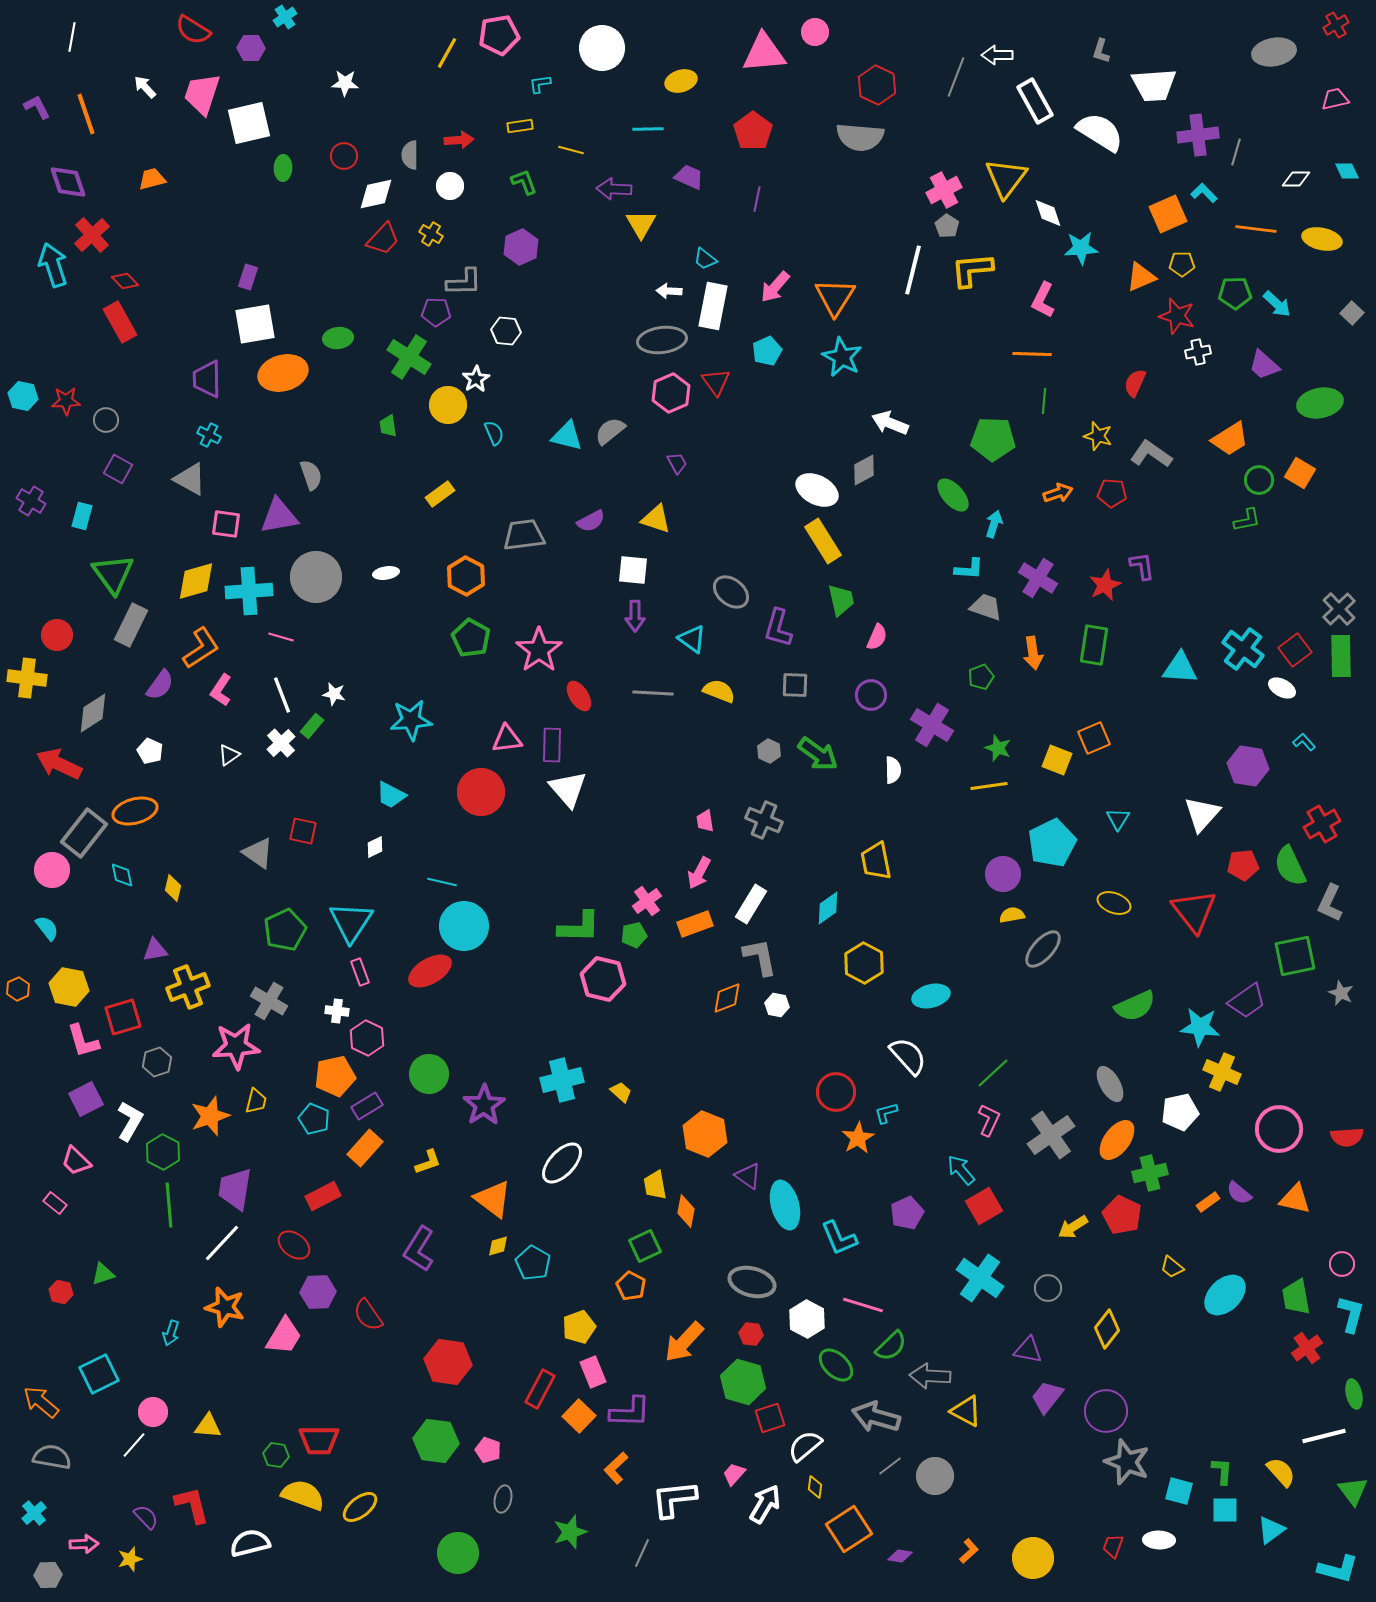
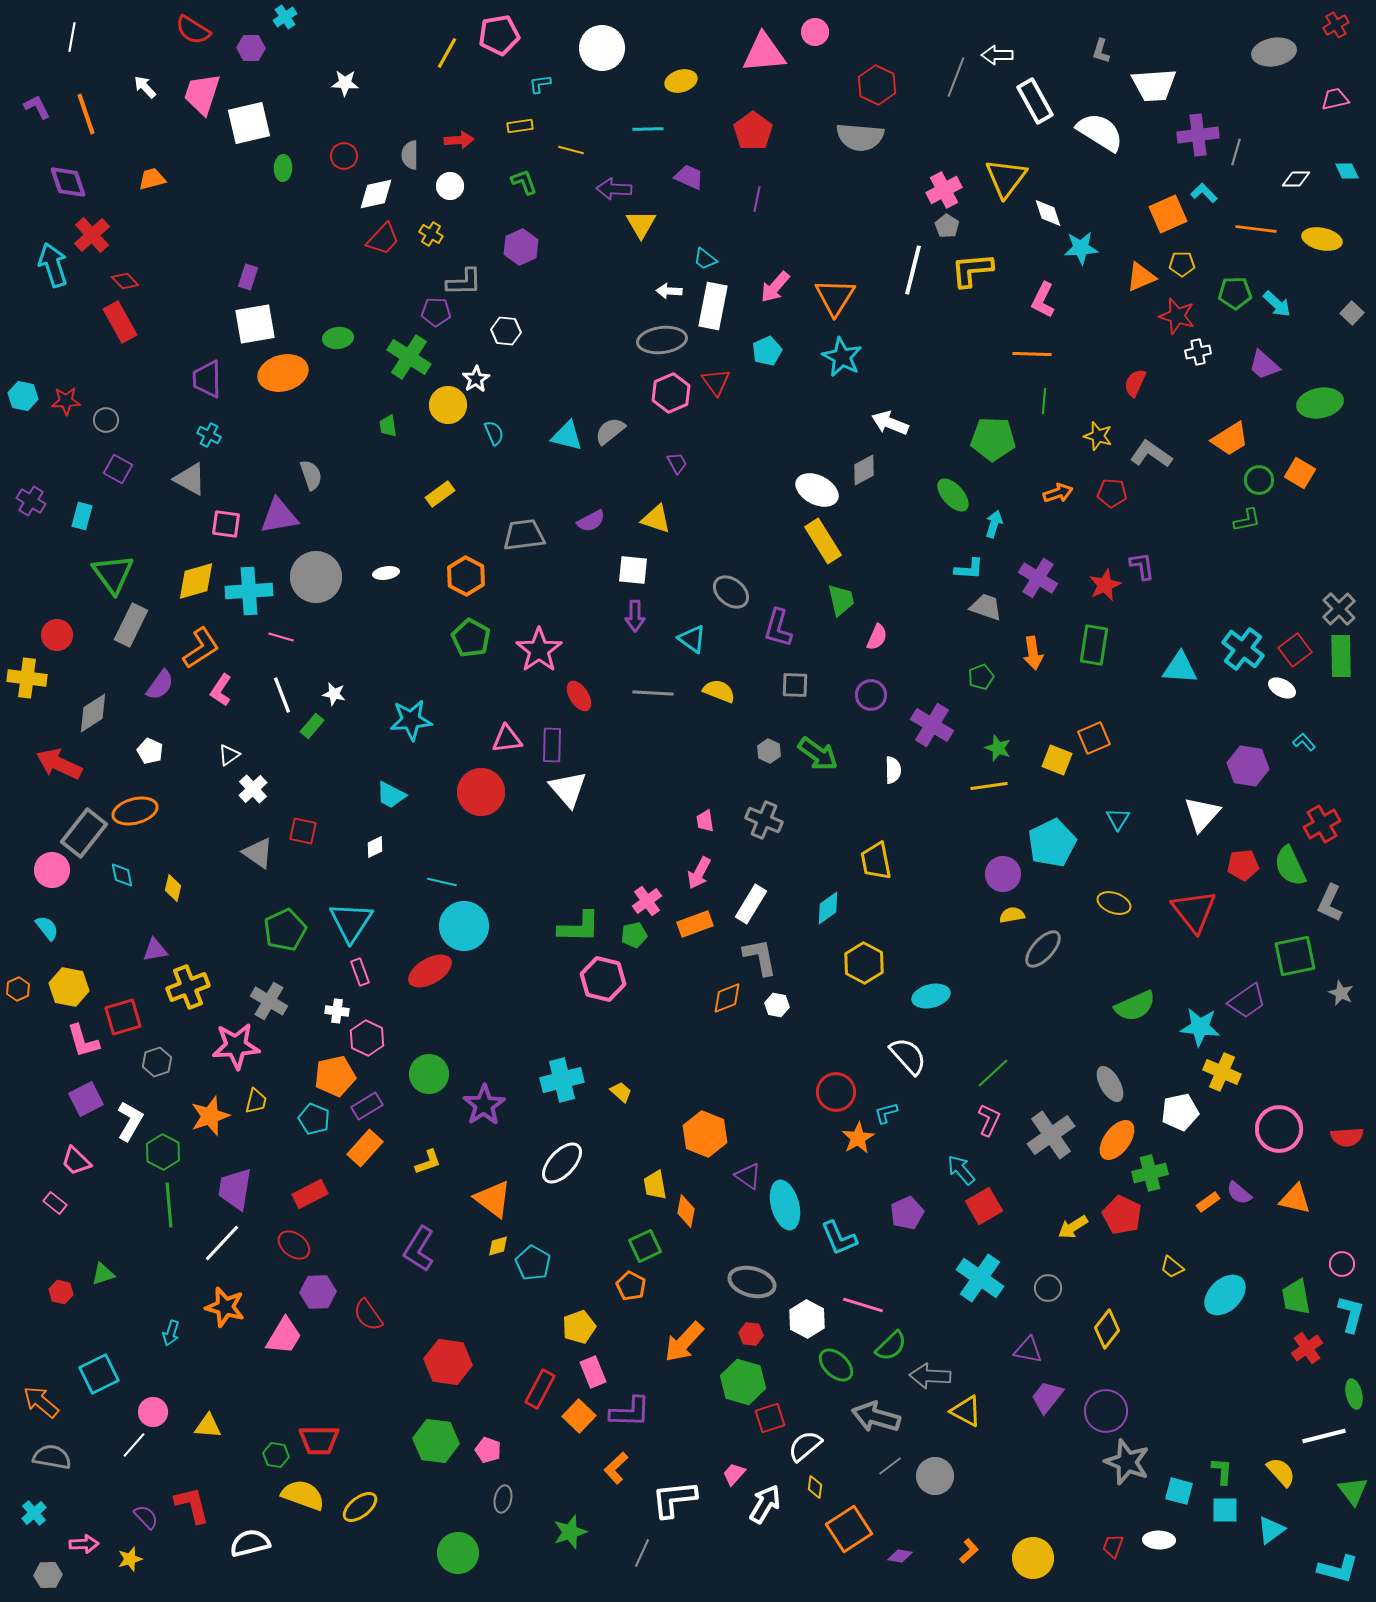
white cross at (281, 743): moved 28 px left, 46 px down
red rectangle at (323, 1196): moved 13 px left, 2 px up
